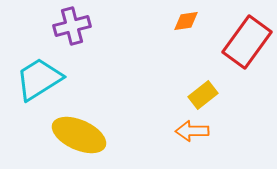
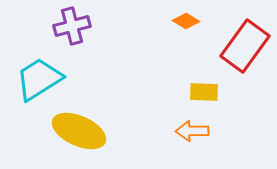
orange diamond: rotated 40 degrees clockwise
red rectangle: moved 2 px left, 4 px down
yellow rectangle: moved 1 px right, 3 px up; rotated 40 degrees clockwise
yellow ellipse: moved 4 px up
